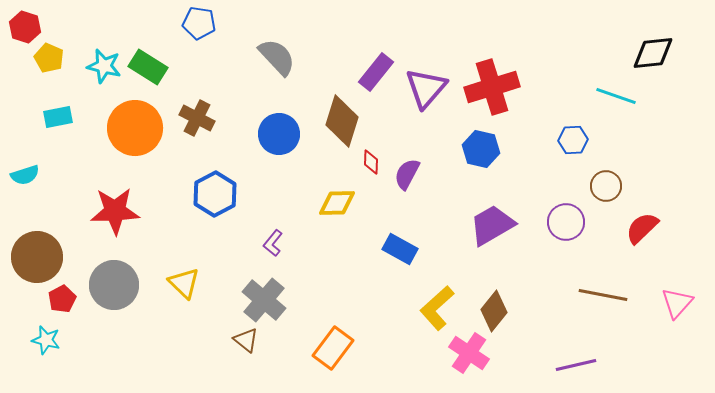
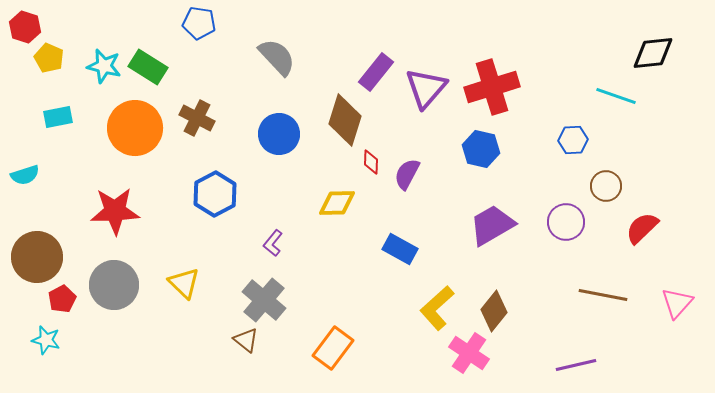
brown diamond at (342, 121): moved 3 px right, 1 px up
